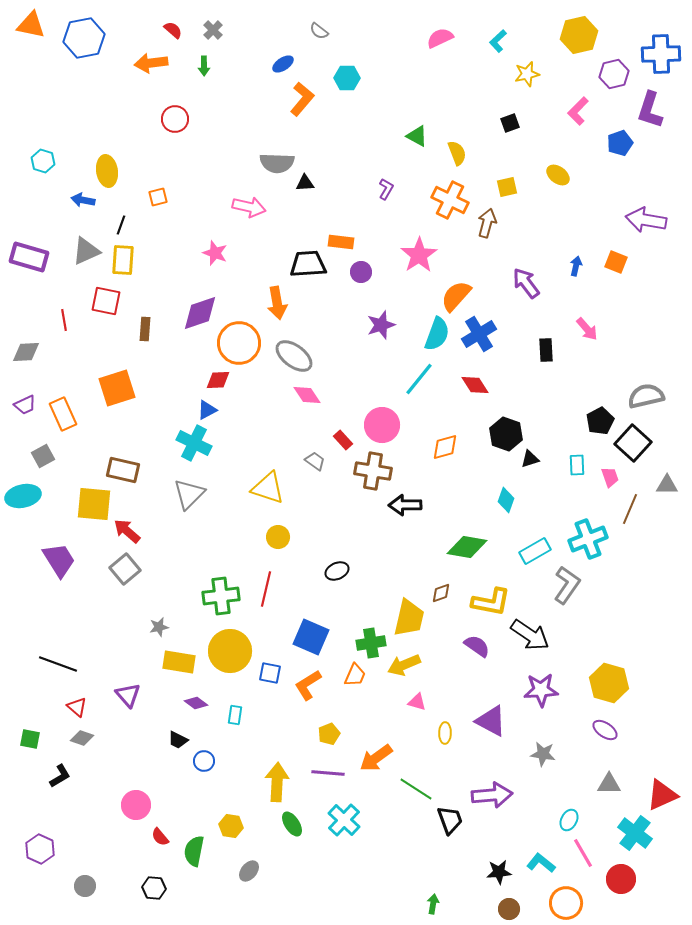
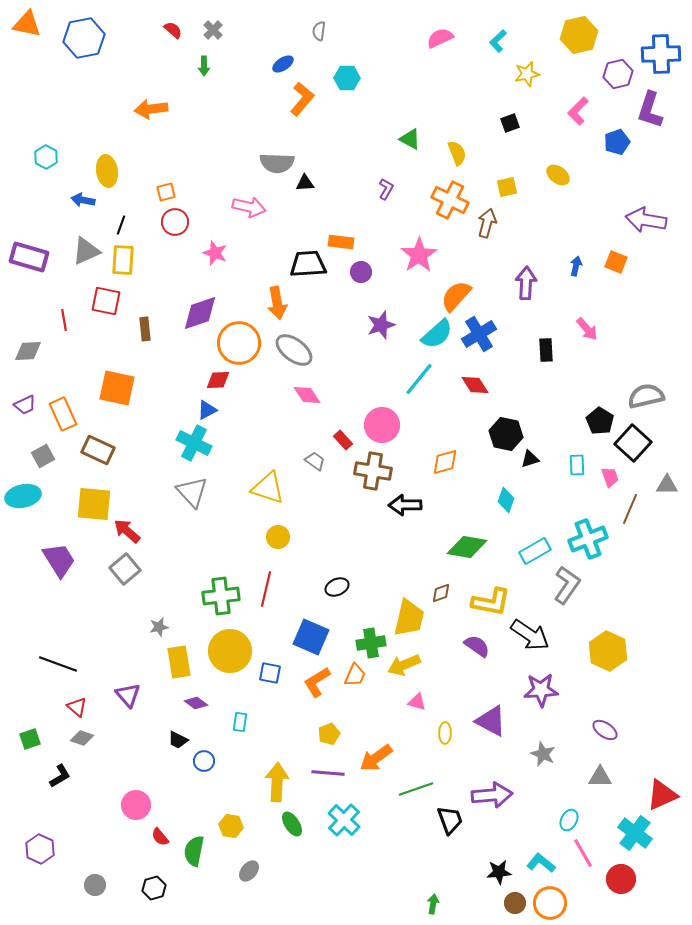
orange triangle at (31, 25): moved 4 px left, 1 px up
gray semicircle at (319, 31): rotated 60 degrees clockwise
orange arrow at (151, 63): moved 46 px down
purple hexagon at (614, 74): moved 4 px right
red circle at (175, 119): moved 103 px down
green triangle at (417, 136): moved 7 px left, 3 px down
blue pentagon at (620, 143): moved 3 px left, 1 px up
cyan hexagon at (43, 161): moved 3 px right, 4 px up; rotated 10 degrees clockwise
orange square at (158, 197): moved 8 px right, 5 px up
purple arrow at (526, 283): rotated 40 degrees clockwise
brown rectangle at (145, 329): rotated 10 degrees counterclockwise
cyan semicircle at (437, 334): rotated 28 degrees clockwise
gray diamond at (26, 352): moved 2 px right, 1 px up
gray ellipse at (294, 356): moved 6 px up
orange square at (117, 388): rotated 30 degrees clockwise
black pentagon at (600, 421): rotated 12 degrees counterclockwise
black hexagon at (506, 434): rotated 8 degrees counterclockwise
orange diamond at (445, 447): moved 15 px down
brown rectangle at (123, 470): moved 25 px left, 20 px up; rotated 12 degrees clockwise
gray triangle at (189, 494): moved 3 px right, 2 px up; rotated 28 degrees counterclockwise
black ellipse at (337, 571): moved 16 px down
yellow rectangle at (179, 662): rotated 72 degrees clockwise
yellow hexagon at (609, 683): moved 1 px left, 32 px up; rotated 9 degrees clockwise
orange L-shape at (308, 685): moved 9 px right, 3 px up
cyan rectangle at (235, 715): moved 5 px right, 7 px down
green square at (30, 739): rotated 30 degrees counterclockwise
gray star at (543, 754): rotated 15 degrees clockwise
gray triangle at (609, 784): moved 9 px left, 7 px up
green line at (416, 789): rotated 52 degrees counterclockwise
gray circle at (85, 886): moved 10 px right, 1 px up
black hexagon at (154, 888): rotated 20 degrees counterclockwise
orange circle at (566, 903): moved 16 px left
brown circle at (509, 909): moved 6 px right, 6 px up
